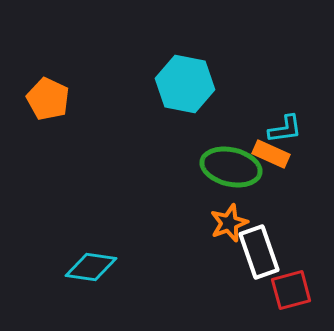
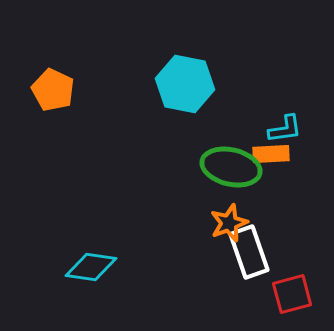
orange pentagon: moved 5 px right, 9 px up
orange rectangle: rotated 27 degrees counterclockwise
white rectangle: moved 10 px left
red square: moved 1 px right, 4 px down
